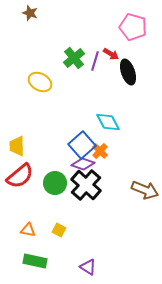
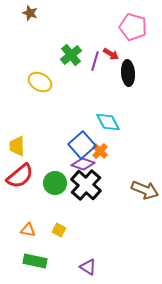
green cross: moved 3 px left, 3 px up
black ellipse: moved 1 px down; rotated 15 degrees clockwise
